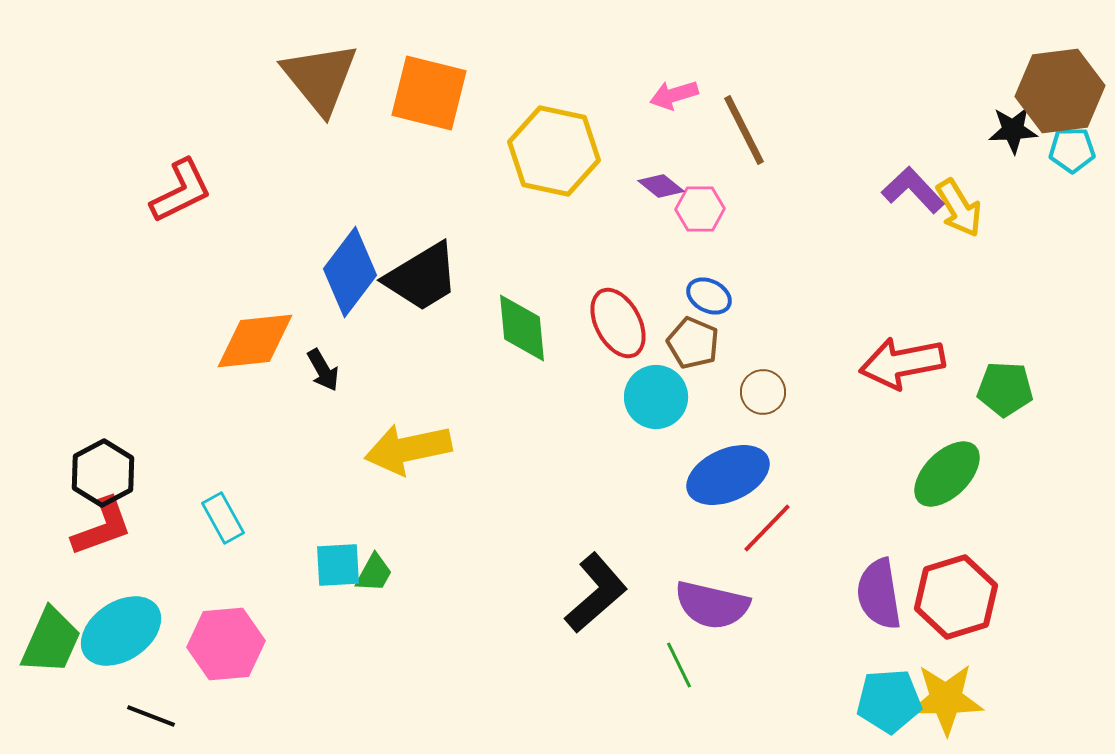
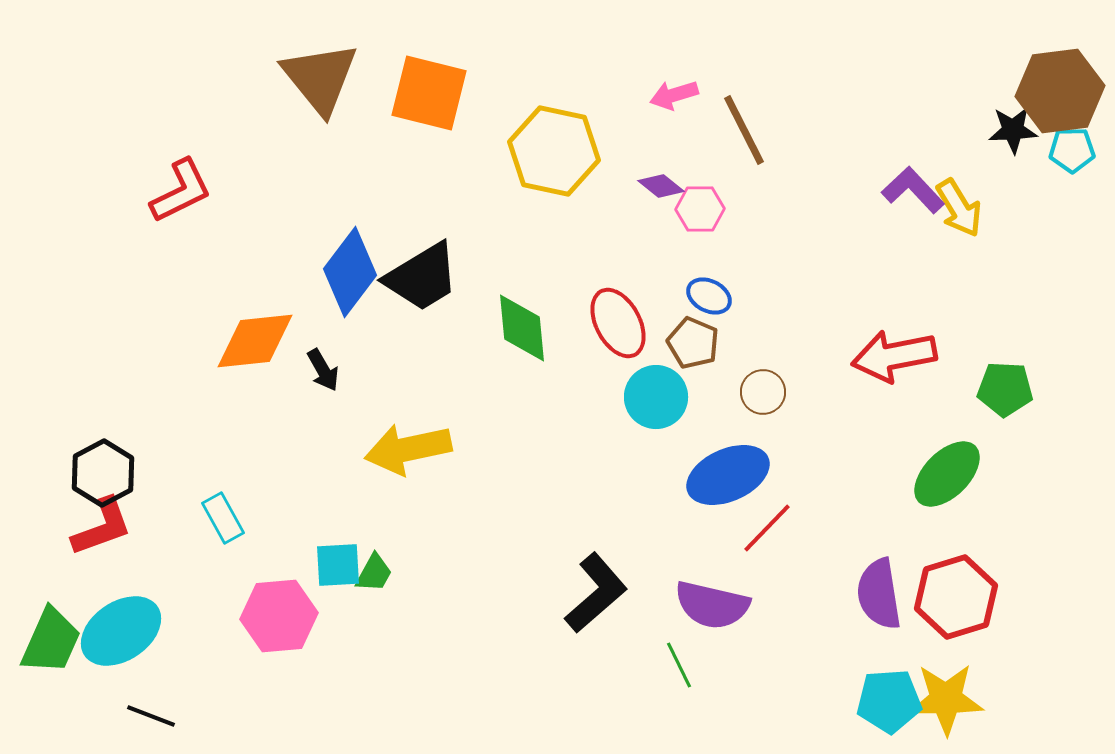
red arrow at (902, 363): moved 8 px left, 7 px up
pink hexagon at (226, 644): moved 53 px right, 28 px up
